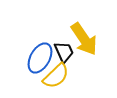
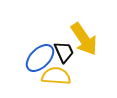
blue ellipse: rotated 16 degrees clockwise
yellow semicircle: rotated 132 degrees counterclockwise
